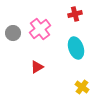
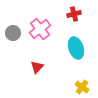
red cross: moved 1 px left
red triangle: rotated 16 degrees counterclockwise
